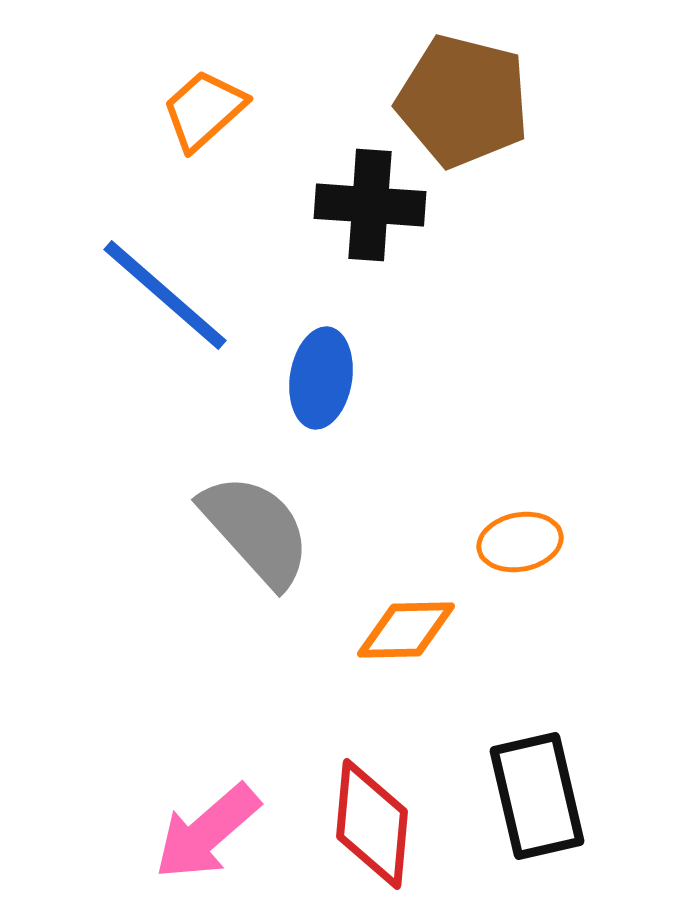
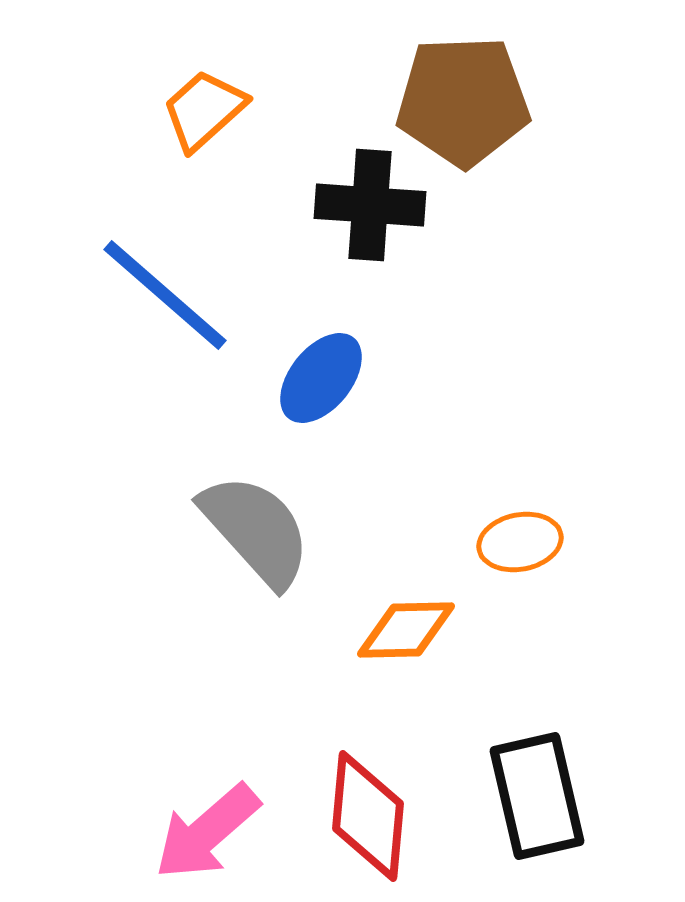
brown pentagon: rotated 16 degrees counterclockwise
blue ellipse: rotated 30 degrees clockwise
red diamond: moved 4 px left, 8 px up
